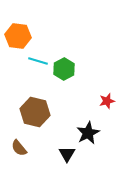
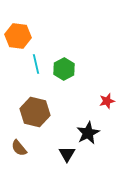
cyan line: moved 2 px left, 3 px down; rotated 60 degrees clockwise
